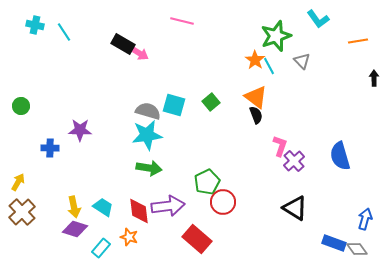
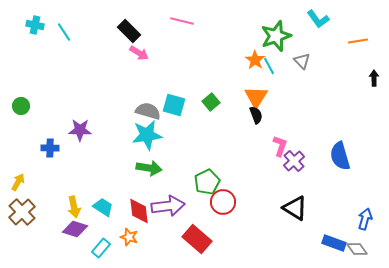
black rectangle at (123, 44): moved 6 px right, 13 px up; rotated 15 degrees clockwise
orange triangle at (256, 97): rotated 25 degrees clockwise
